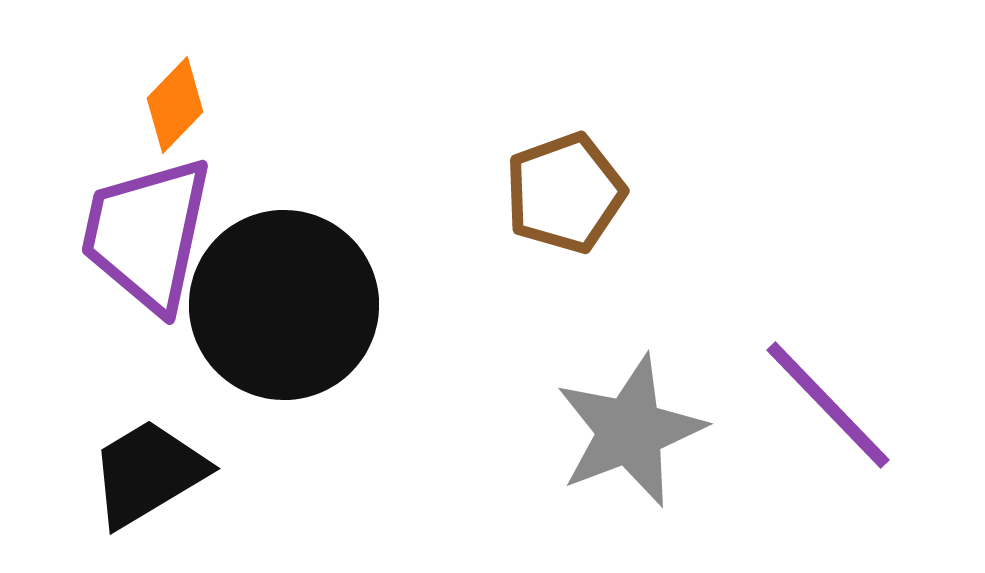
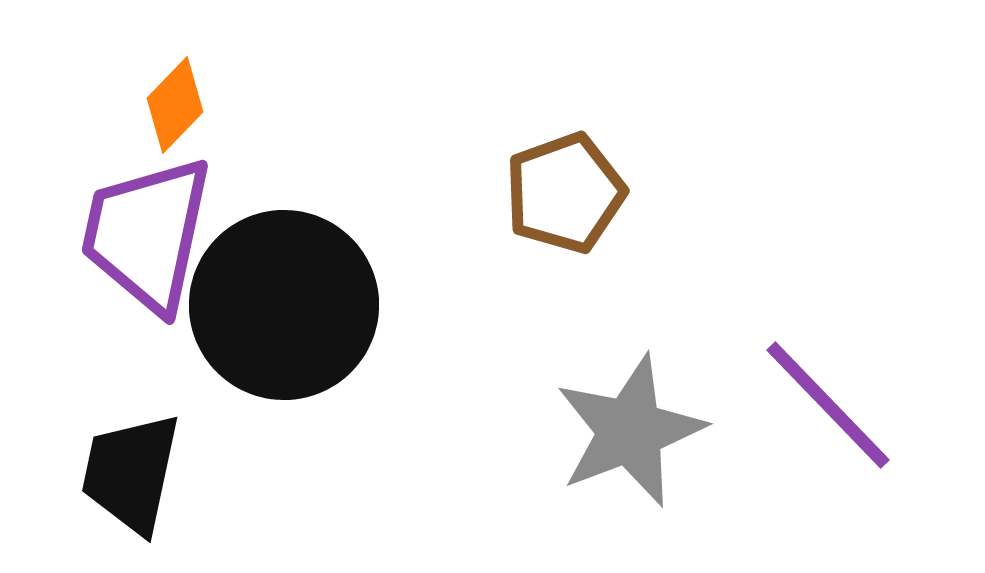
black trapezoid: moved 17 px left; rotated 47 degrees counterclockwise
